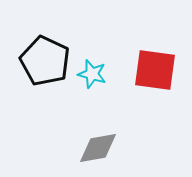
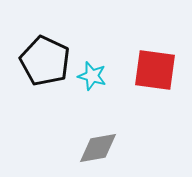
cyan star: moved 2 px down
